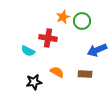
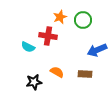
orange star: moved 3 px left
green circle: moved 1 px right, 1 px up
red cross: moved 2 px up
cyan semicircle: moved 4 px up
